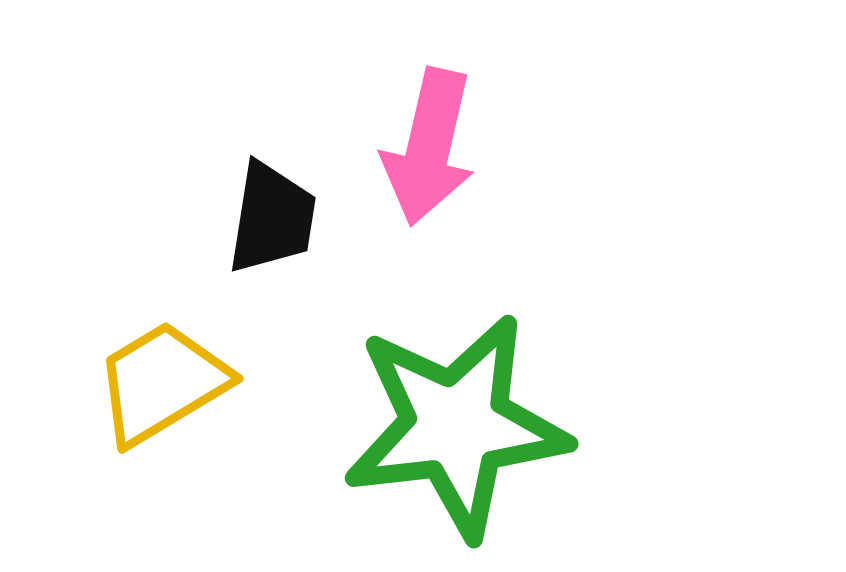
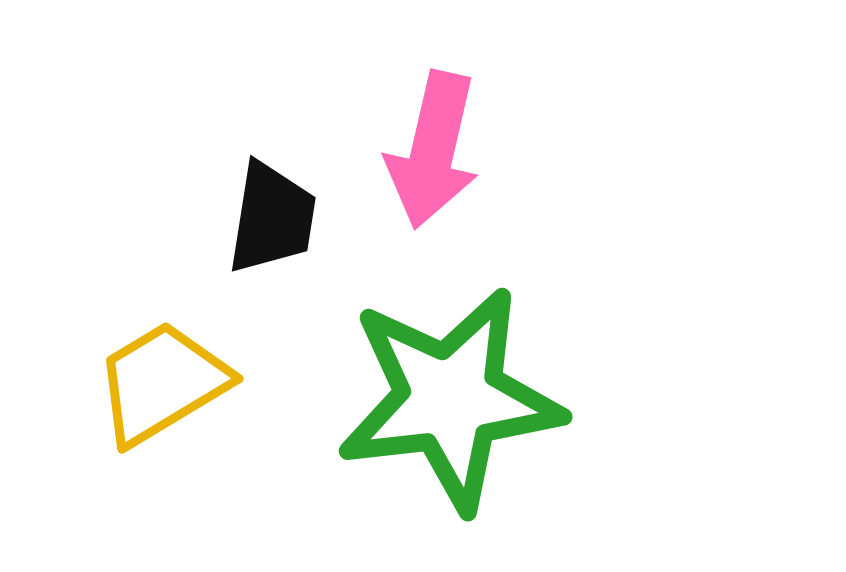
pink arrow: moved 4 px right, 3 px down
green star: moved 6 px left, 27 px up
